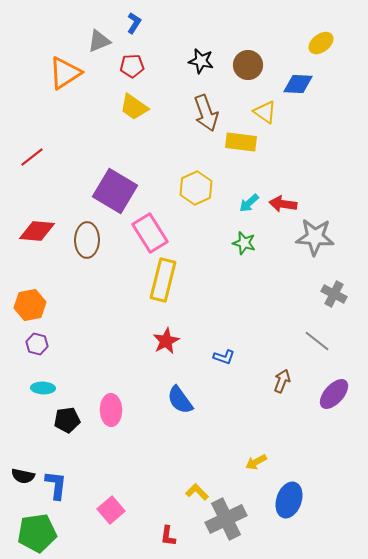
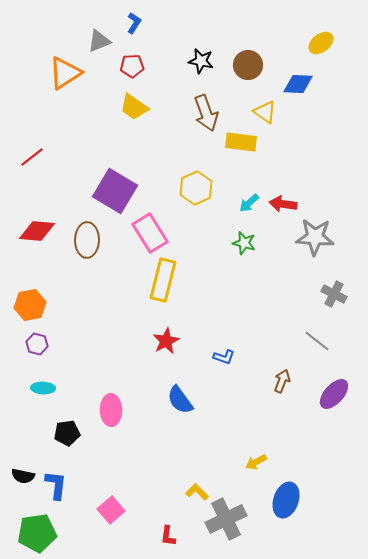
black pentagon at (67, 420): moved 13 px down
blue ellipse at (289, 500): moved 3 px left
